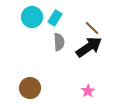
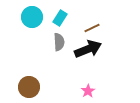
cyan rectangle: moved 5 px right
brown line: rotated 70 degrees counterclockwise
black arrow: moved 1 px left, 2 px down; rotated 12 degrees clockwise
brown circle: moved 1 px left, 1 px up
